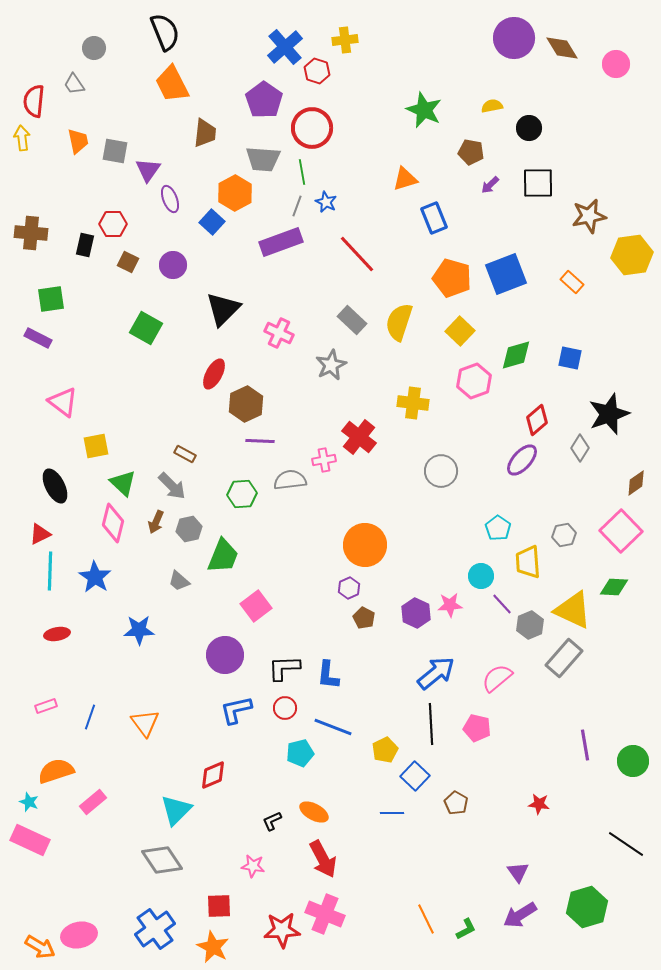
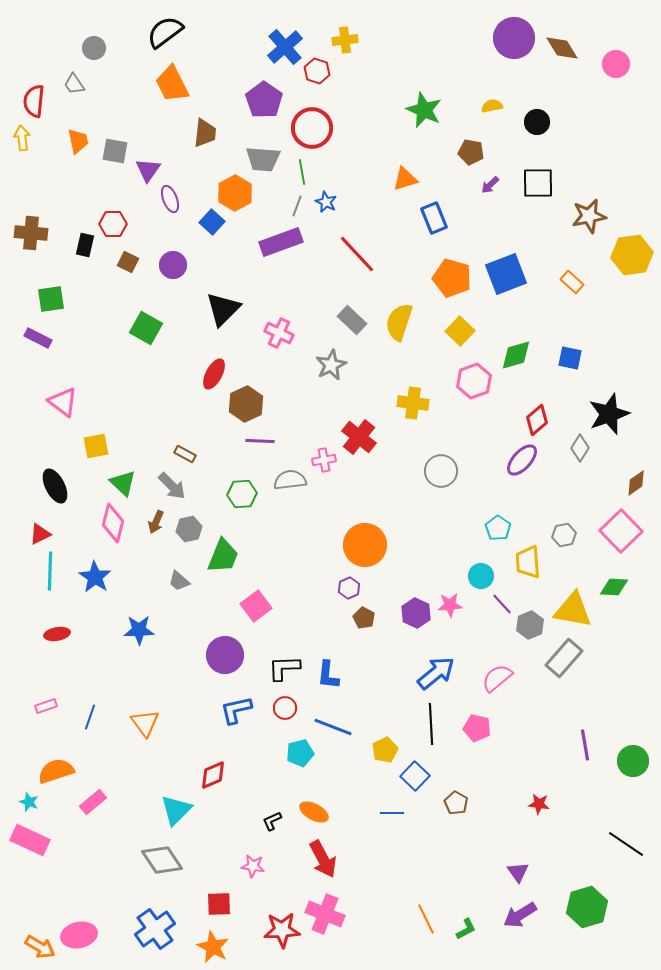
black semicircle at (165, 32): rotated 105 degrees counterclockwise
black circle at (529, 128): moved 8 px right, 6 px up
yellow triangle at (573, 610): rotated 15 degrees counterclockwise
red square at (219, 906): moved 2 px up
